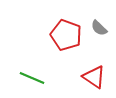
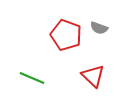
gray semicircle: rotated 24 degrees counterclockwise
red triangle: moved 1 px left, 1 px up; rotated 10 degrees clockwise
